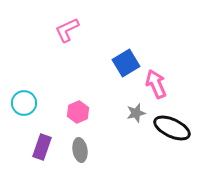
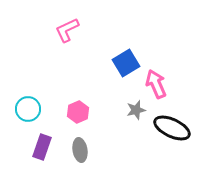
cyan circle: moved 4 px right, 6 px down
gray star: moved 3 px up
